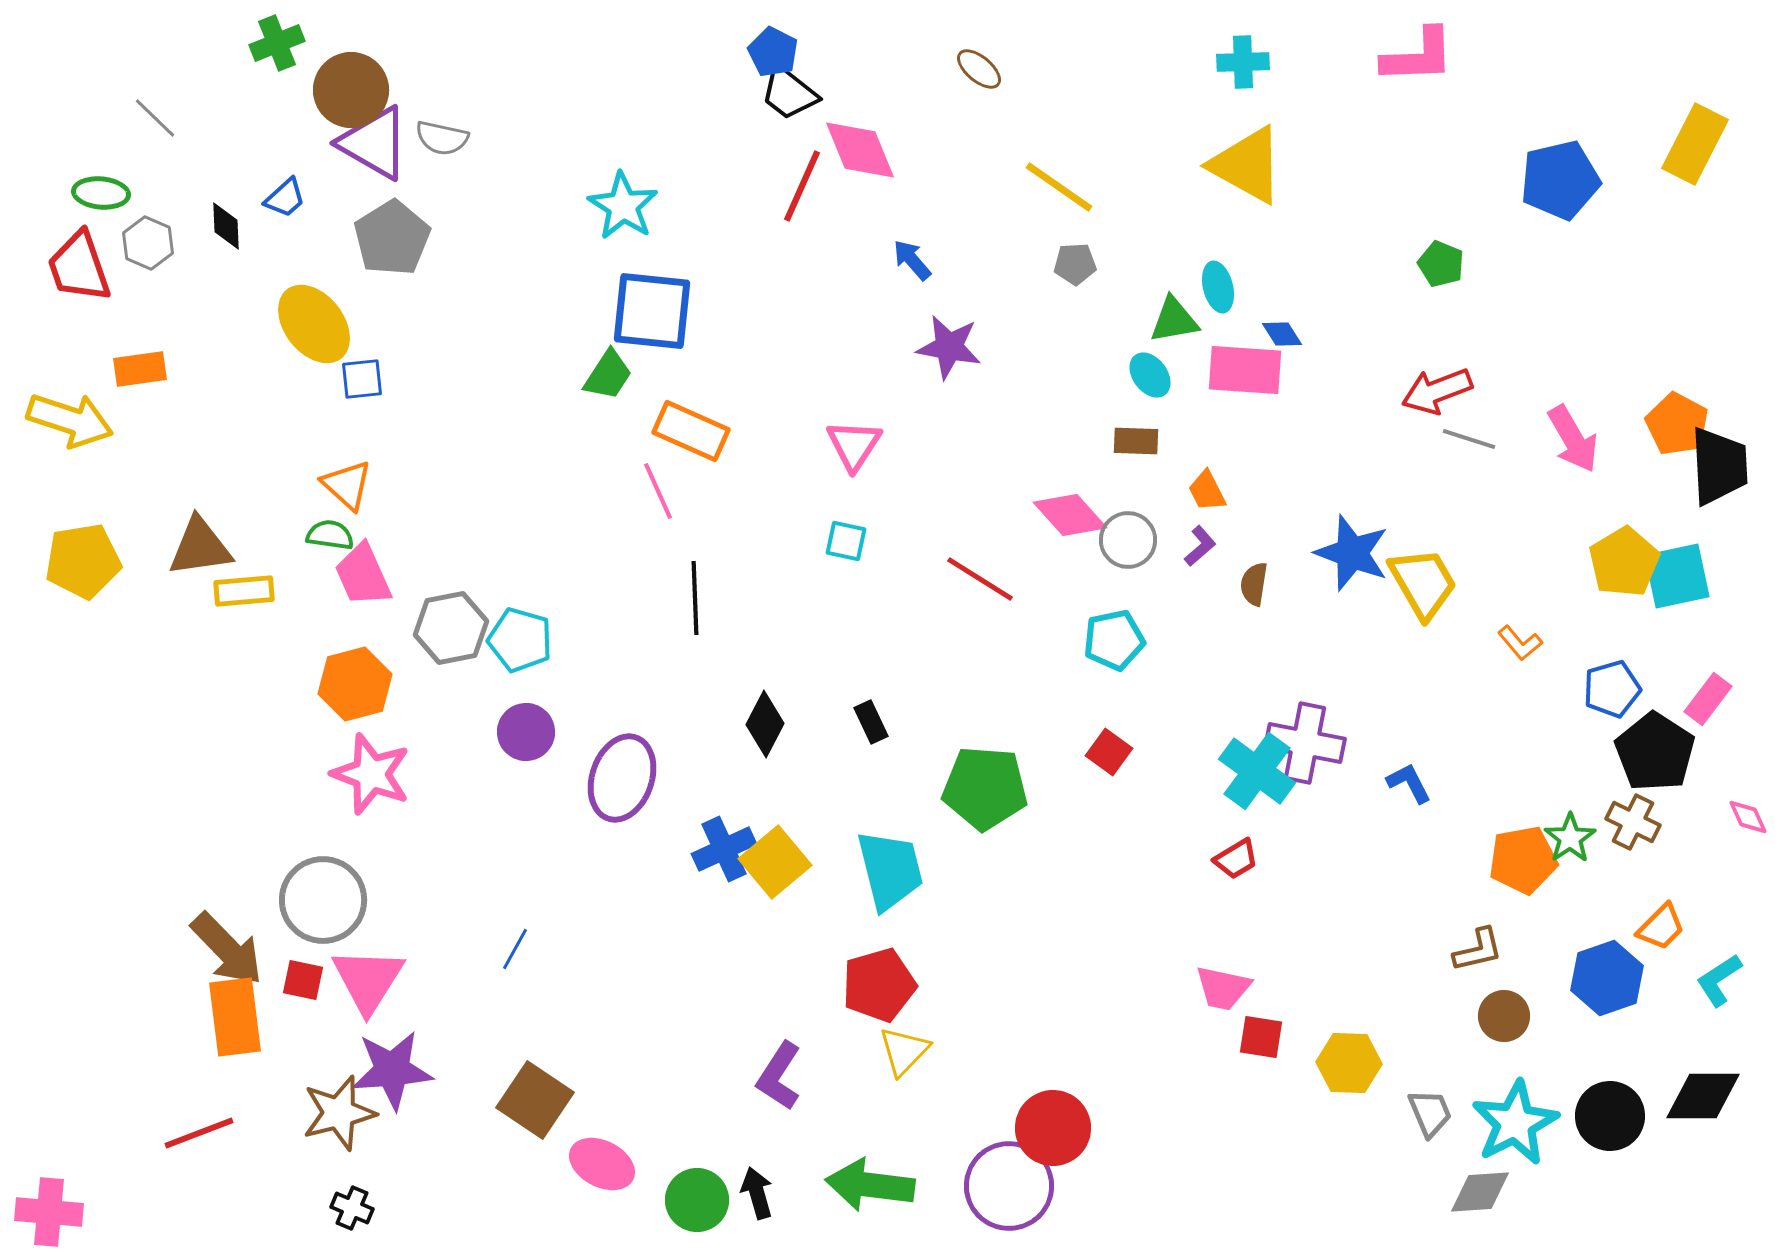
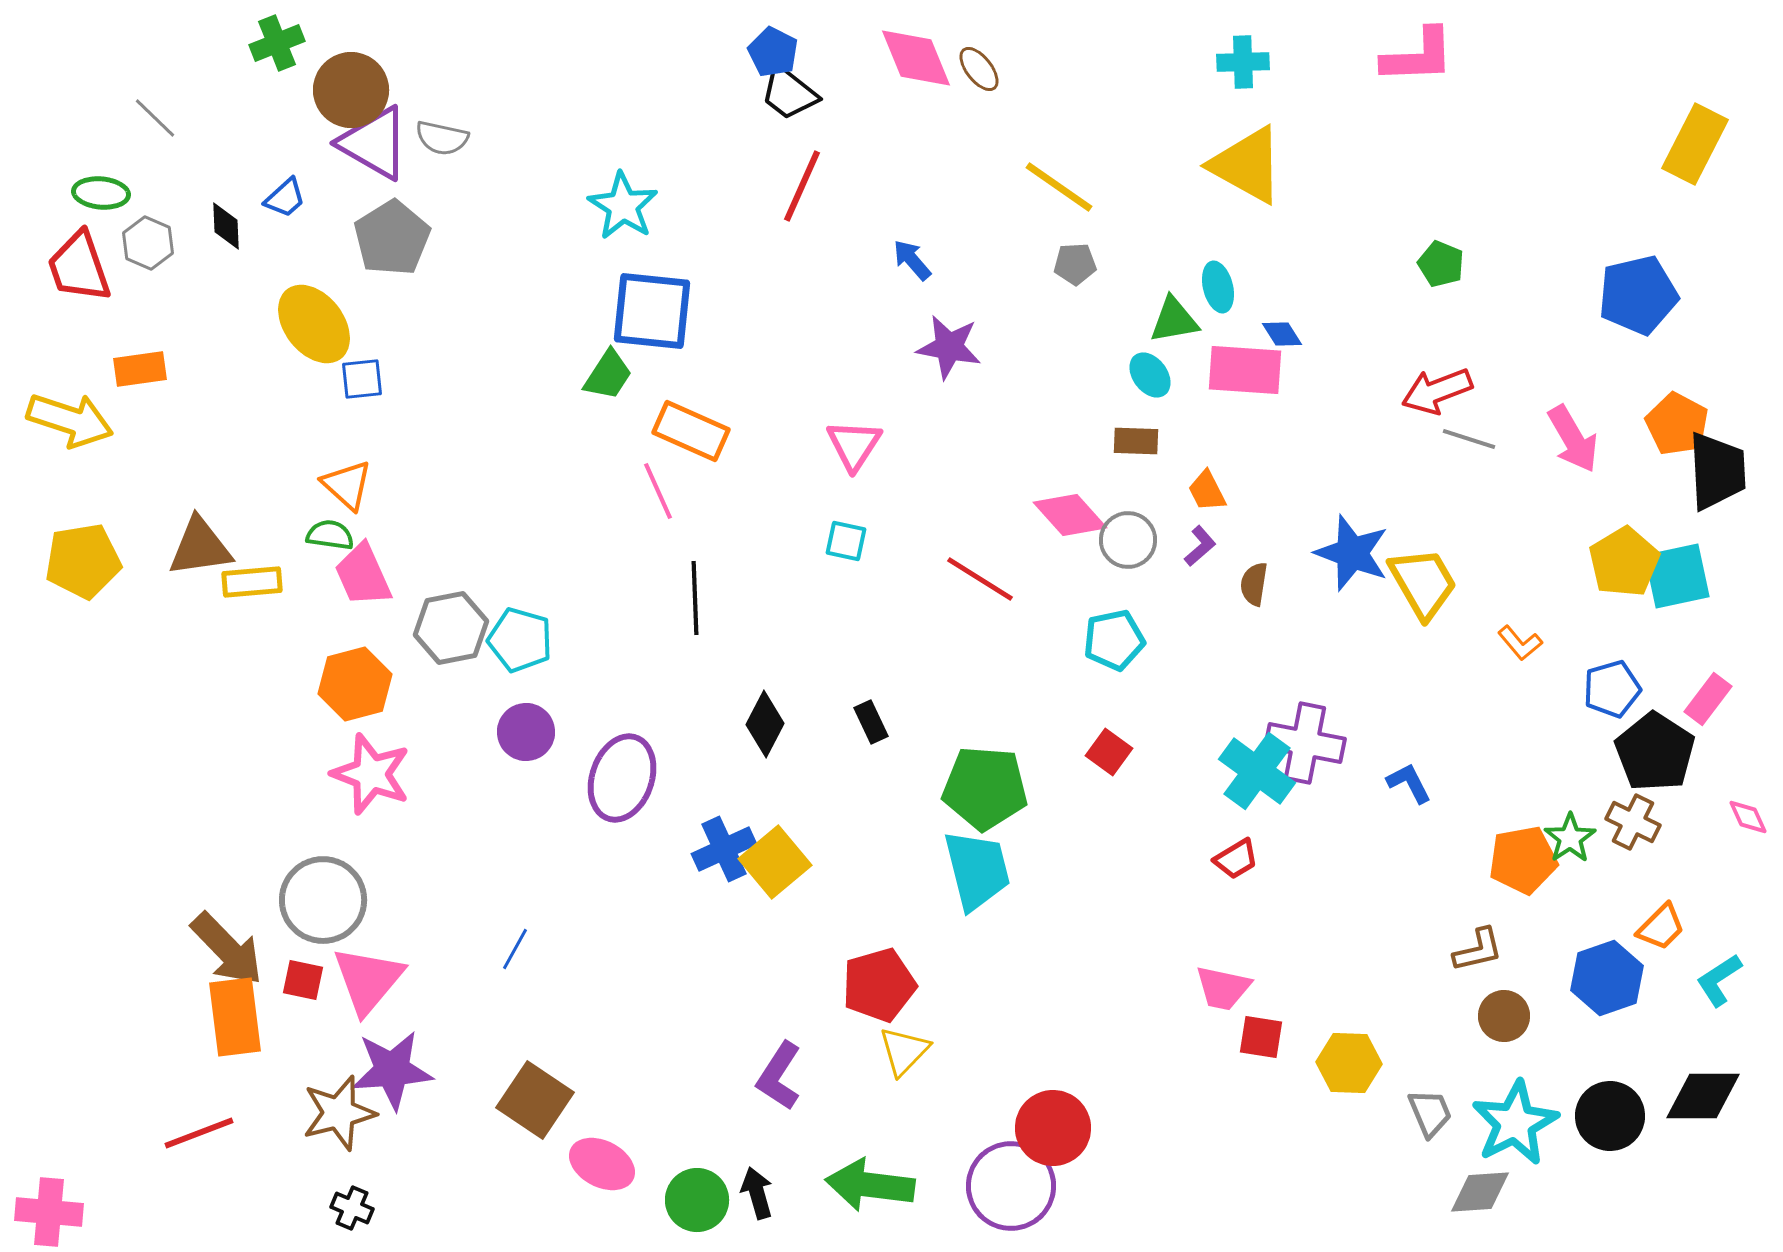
brown ellipse at (979, 69): rotated 12 degrees clockwise
pink diamond at (860, 150): moved 56 px right, 92 px up
blue pentagon at (1560, 180): moved 78 px right, 115 px down
black trapezoid at (1719, 466): moved 2 px left, 5 px down
yellow rectangle at (244, 591): moved 8 px right, 9 px up
cyan trapezoid at (890, 870): moved 87 px right
pink triangle at (368, 980): rotated 8 degrees clockwise
purple circle at (1009, 1186): moved 2 px right
